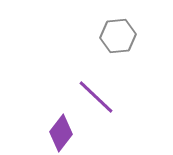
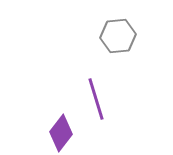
purple line: moved 2 px down; rotated 30 degrees clockwise
